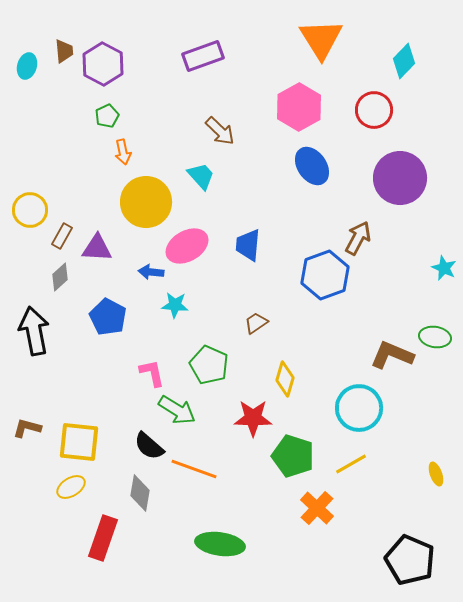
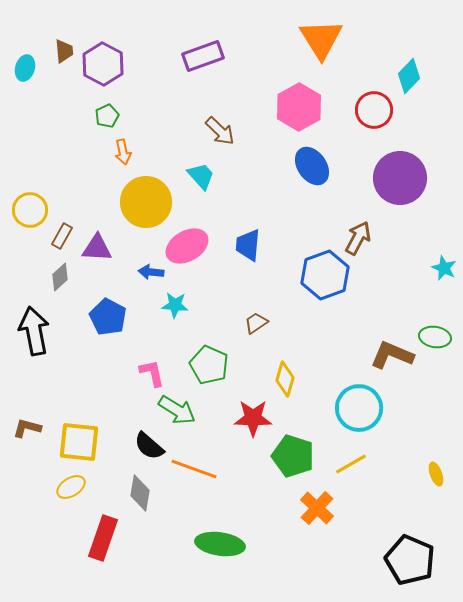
cyan diamond at (404, 61): moved 5 px right, 15 px down
cyan ellipse at (27, 66): moved 2 px left, 2 px down
